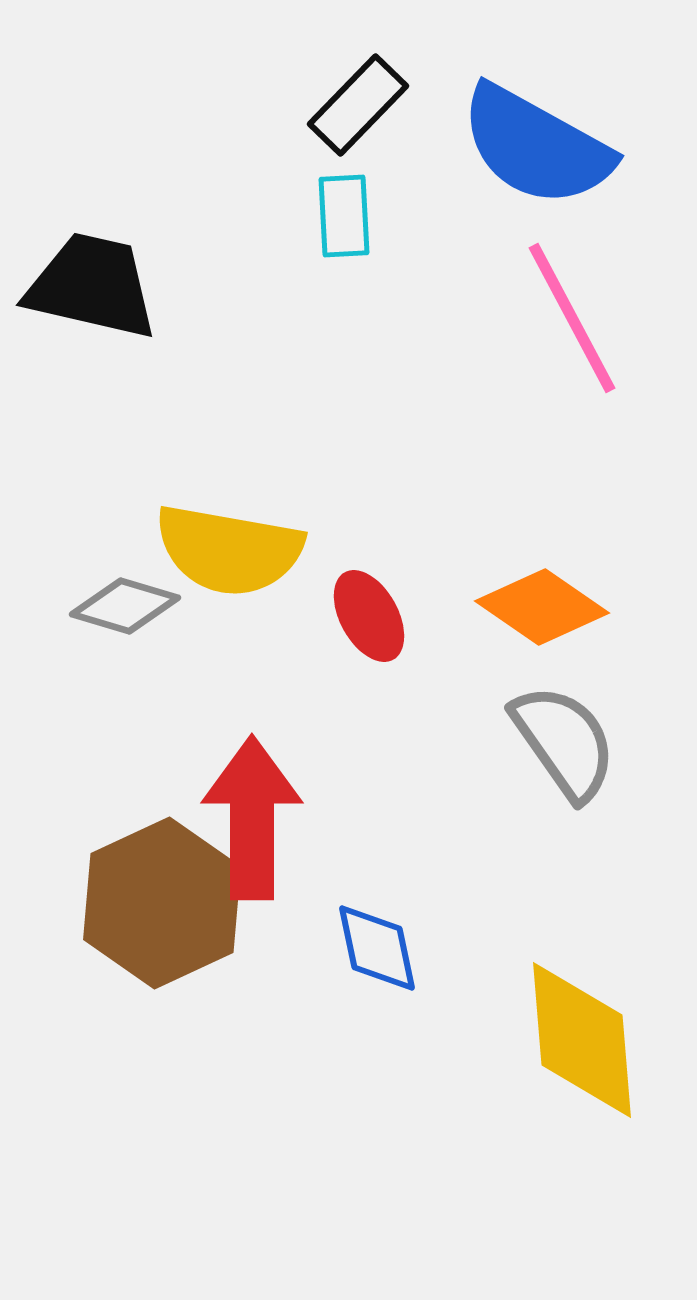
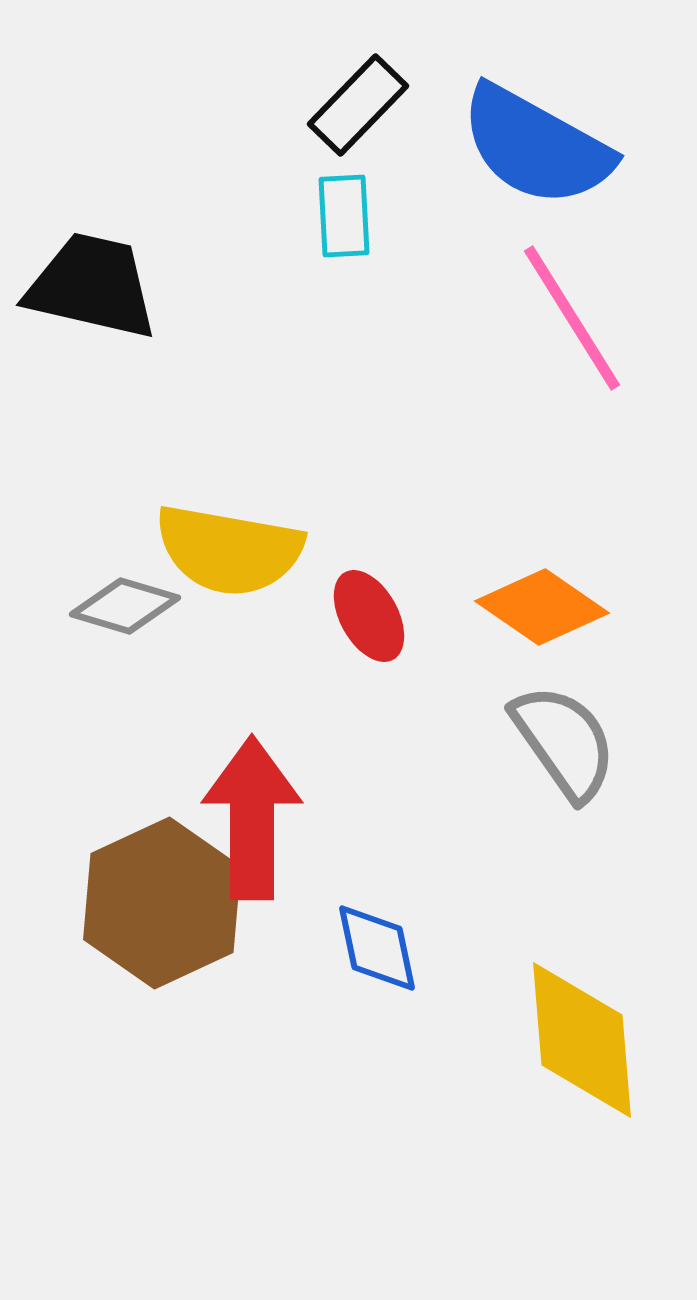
pink line: rotated 4 degrees counterclockwise
